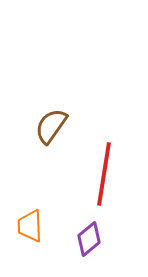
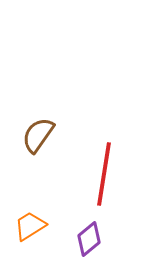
brown semicircle: moved 13 px left, 9 px down
orange trapezoid: rotated 60 degrees clockwise
